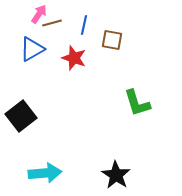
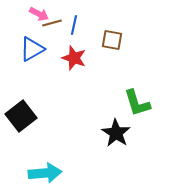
pink arrow: rotated 84 degrees clockwise
blue line: moved 10 px left
black star: moved 42 px up
